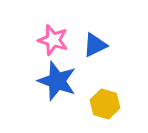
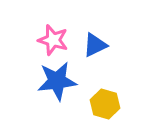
blue star: rotated 27 degrees counterclockwise
